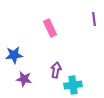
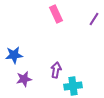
purple line: rotated 40 degrees clockwise
pink rectangle: moved 6 px right, 14 px up
purple star: rotated 21 degrees counterclockwise
cyan cross: moved 1 px down
